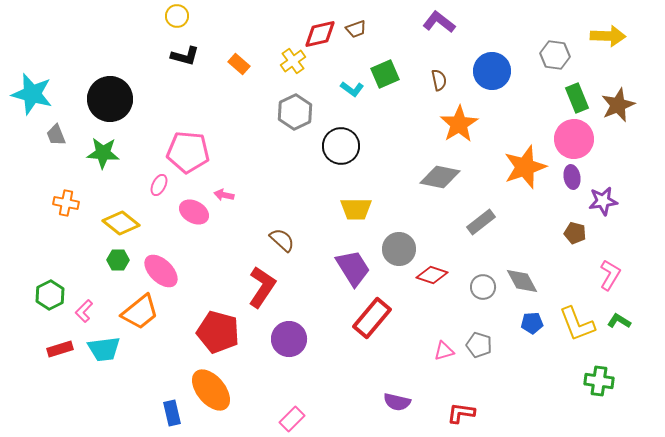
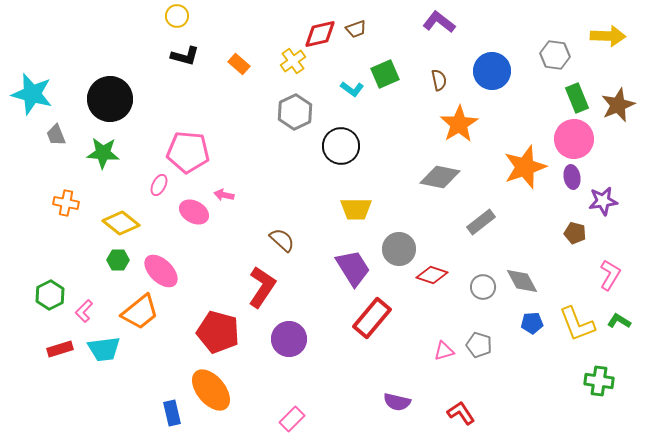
red L-shape at (461, 413): rotated 48 degrees clockwise
